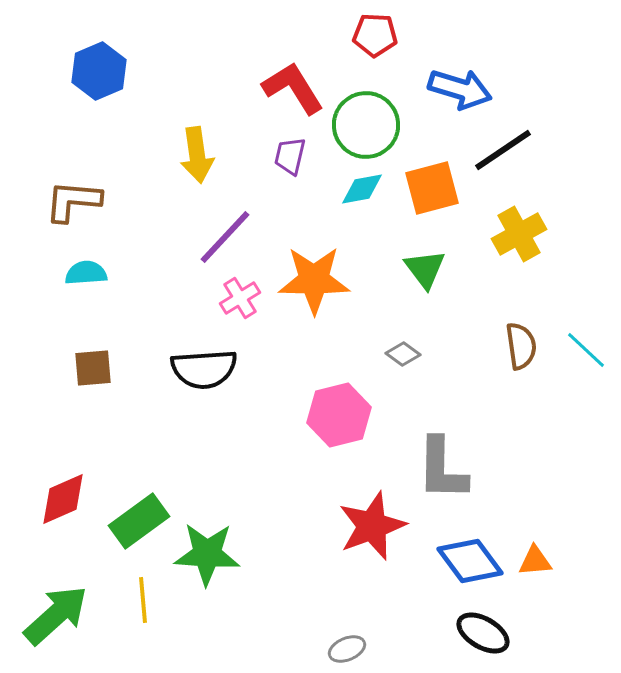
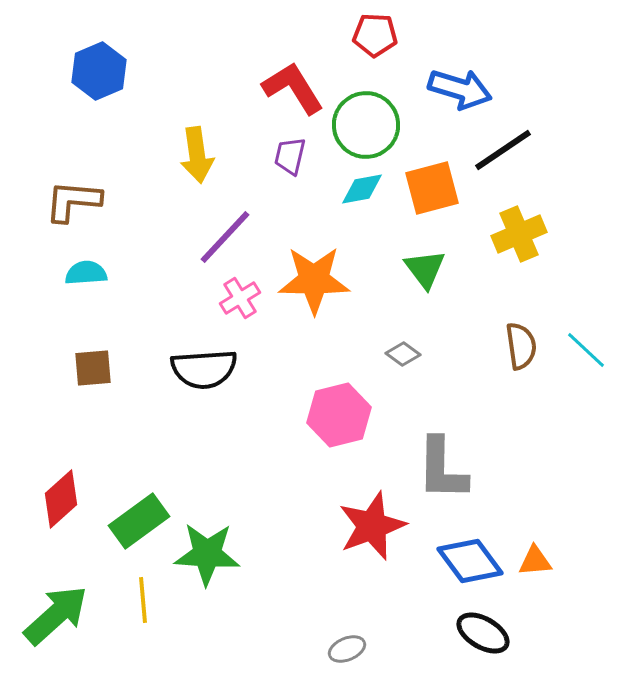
yellow cross: rotated 6 degrees clockwise
red diamond: moved 2 px left; rotated 18 degrees counterclockwise
